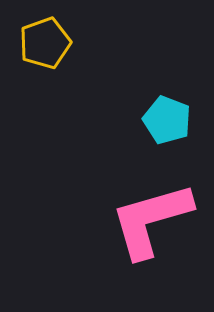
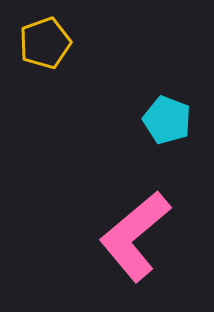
pink L-shape: moved 16 px left, 16 px down; rotated 24 degrees counterclockwise
